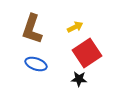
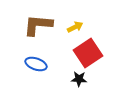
brown L-shape: moved 6 px right, 4 px up; rotated 76 degrees clockwise
red square: moved 1 px right
